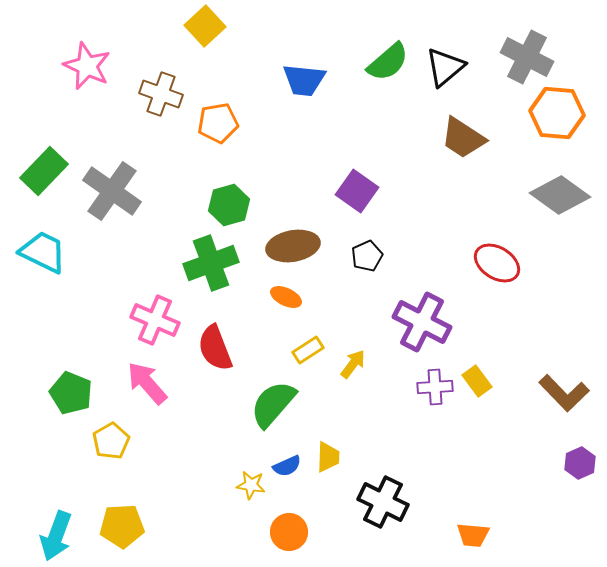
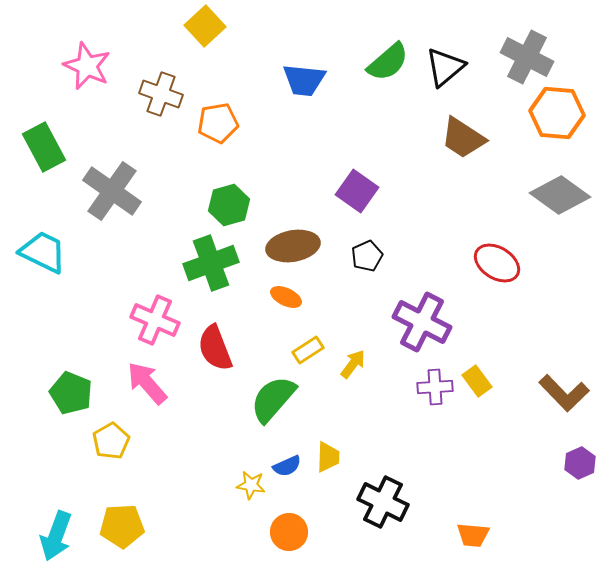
green rectangle at (44, 171): moved 24 px up; rotated 72 degrees counterclockwise
green semicircle at (273, 404): moved 5 px up
